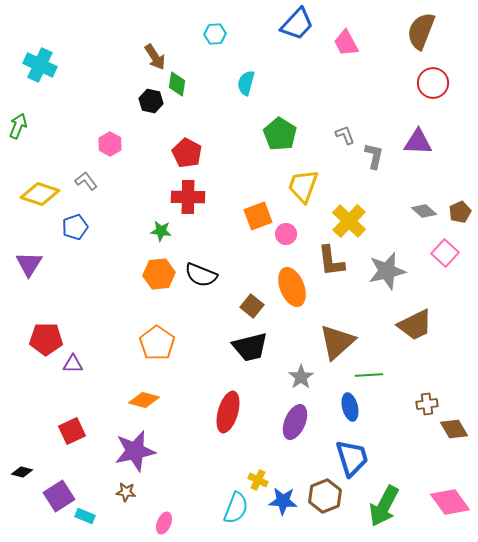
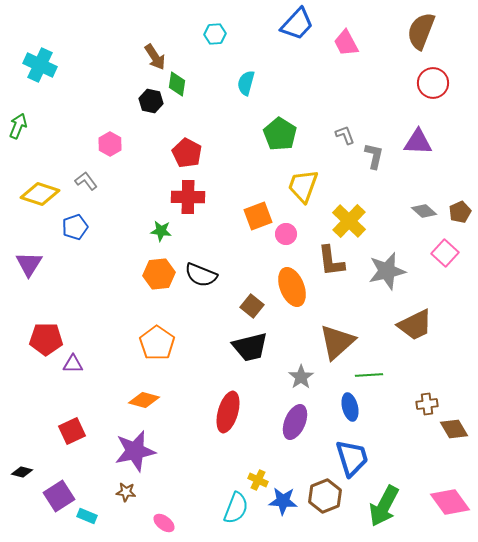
cyan rectangle at (85, 516): moved 2 px right
pink ellipse at (164, 523): rotated 75 degrees counterclockwise
